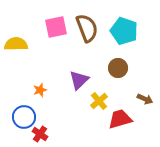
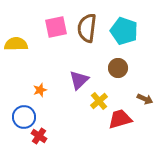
brown semicircle: rotated 152 degrees counterclockwise
red cross: moved 1 px left, 2 px down
